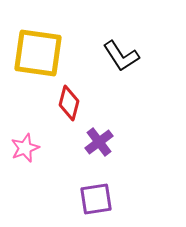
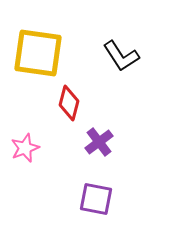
purple square: rotated 20 degrees clockwise
